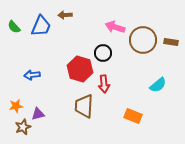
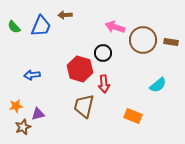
brown trapezoid: rotated 10 degrees clockwise
